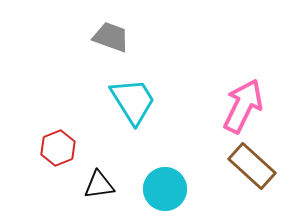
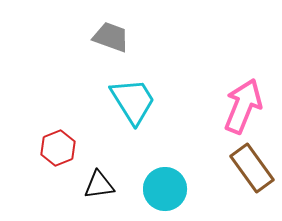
pink arrow: rotated 4 degrees counterclockwise
brown rectangle: moved 2 px down; rotated 12 degrees clockwise
